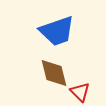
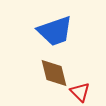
blue trapezoid: moved 2 px left
